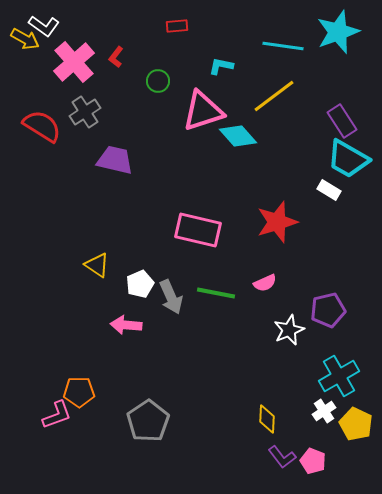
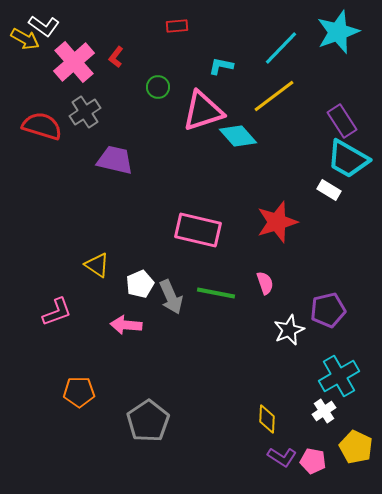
cyan line: moved 2 px left, 2 px down; rotated 54 degrees counterclockwise
green circle: moved 6 px down
red semicircle: rotated 15 degrees counterclockwise
pink semicircle: rotated 85 degrees counterclockwise
pink L-shape: moved 103 px up
yellow pentagon: moved 23 px down
purple L-shape: rotated 20 degrees counterclockwise
pink pentagon: rotated 10 degrees counterclockwise
